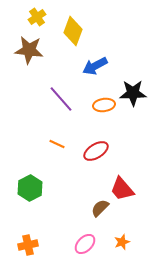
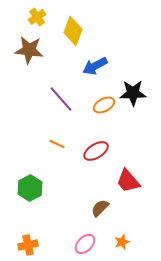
orange ellipse: rotated 20 degrees counterclockwise
red trapezoid: moved 6 px right, 8 px up
